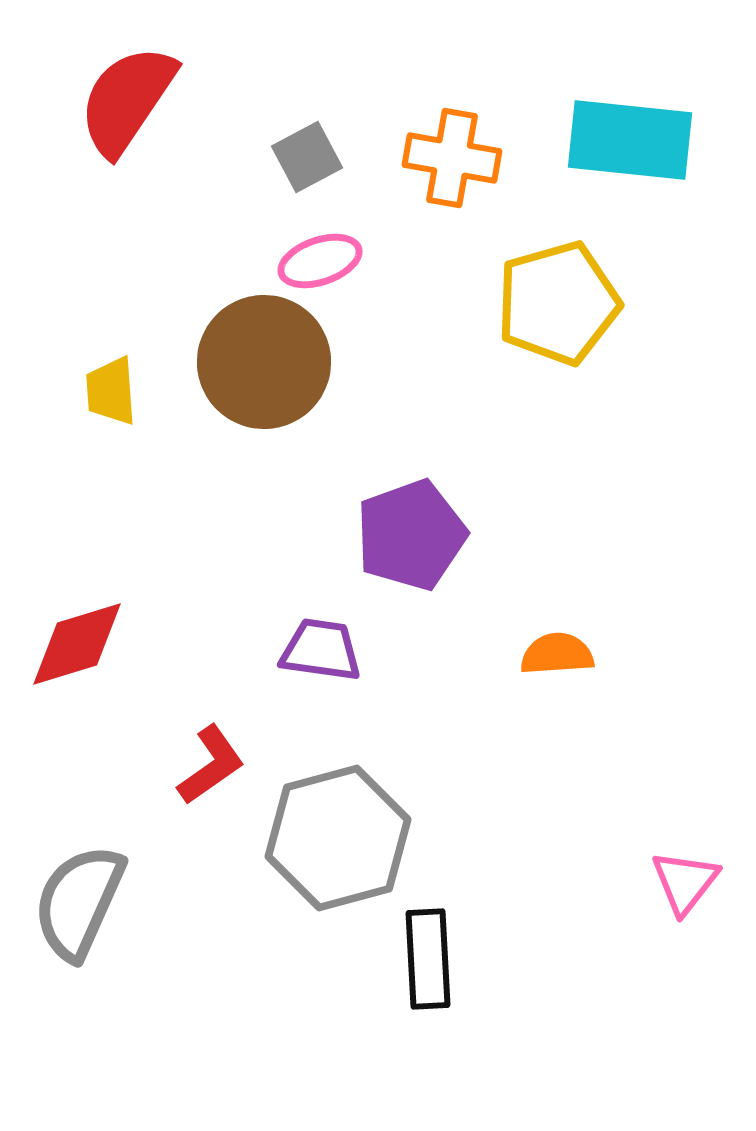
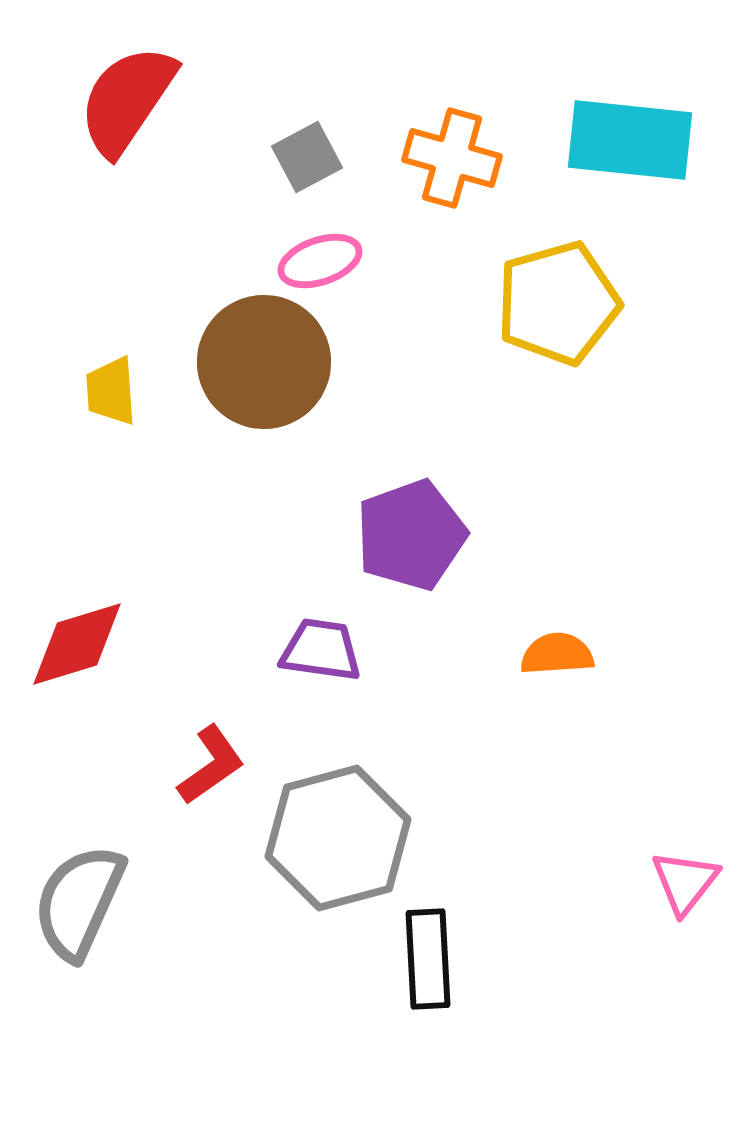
orange cross: rotated 6 degrees clockwise
